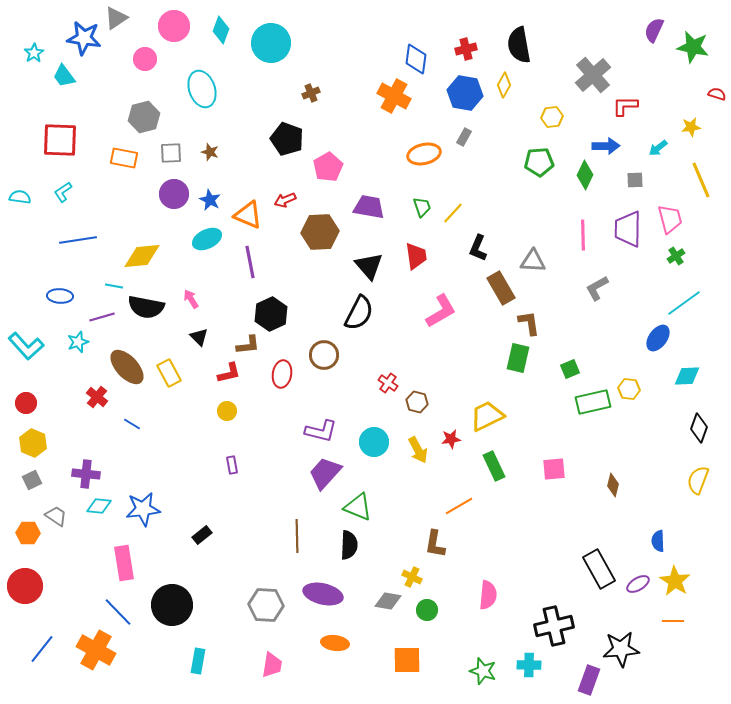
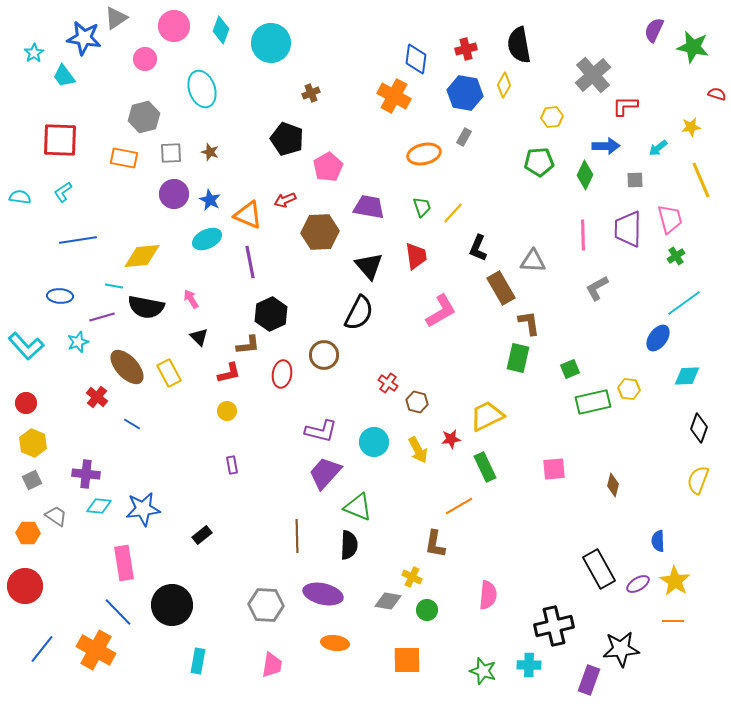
green rectangle at (494, 466): moved 9 px left, 1 px down
